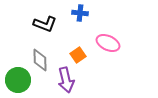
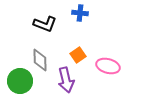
pink ellipse: moved 23 px down; rotated 10 degrees counterclockwise
green circle: moved 2 px right, 1 px down
